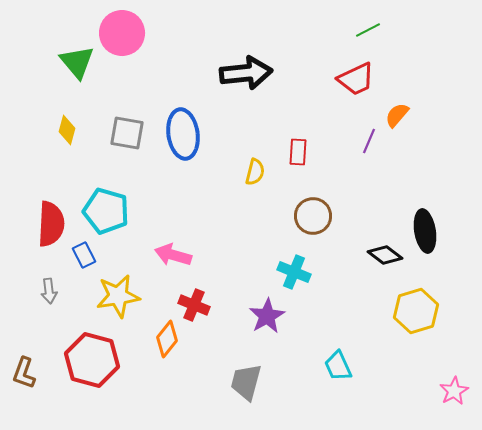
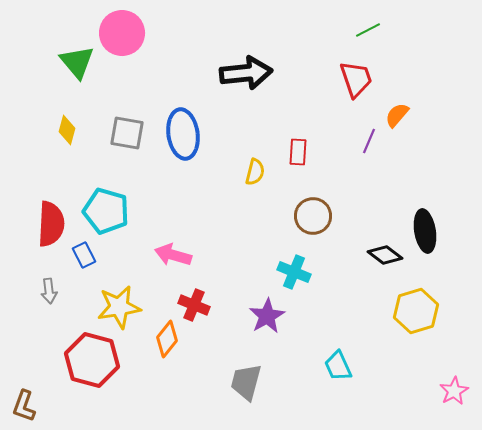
red trapezoid: rotated 84 degrees counterclockwise
yellow star: moved 1 px right, 11 px down
brown L-shape: moved 33 px down
